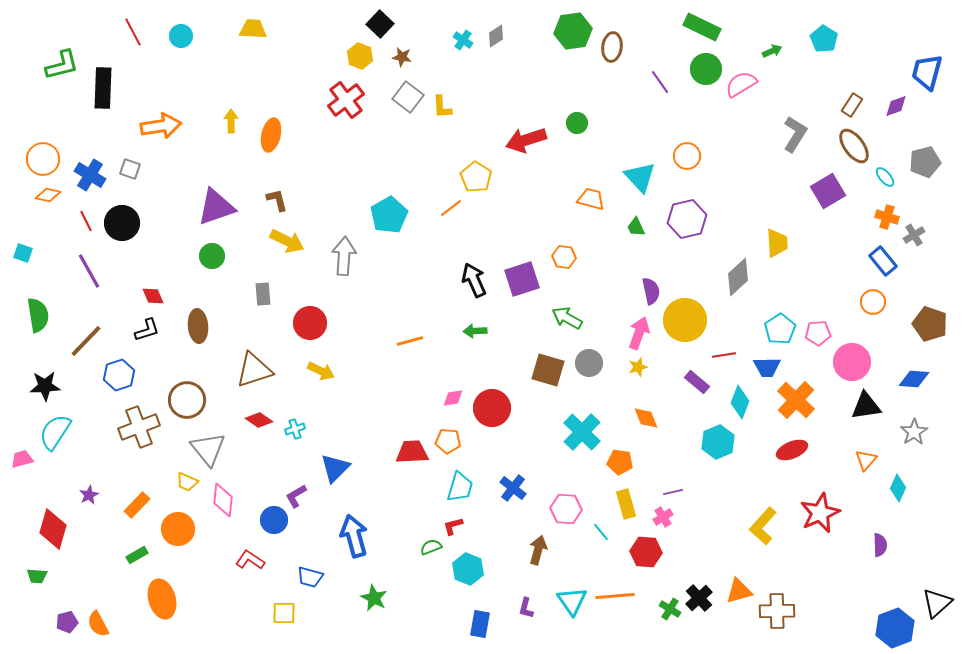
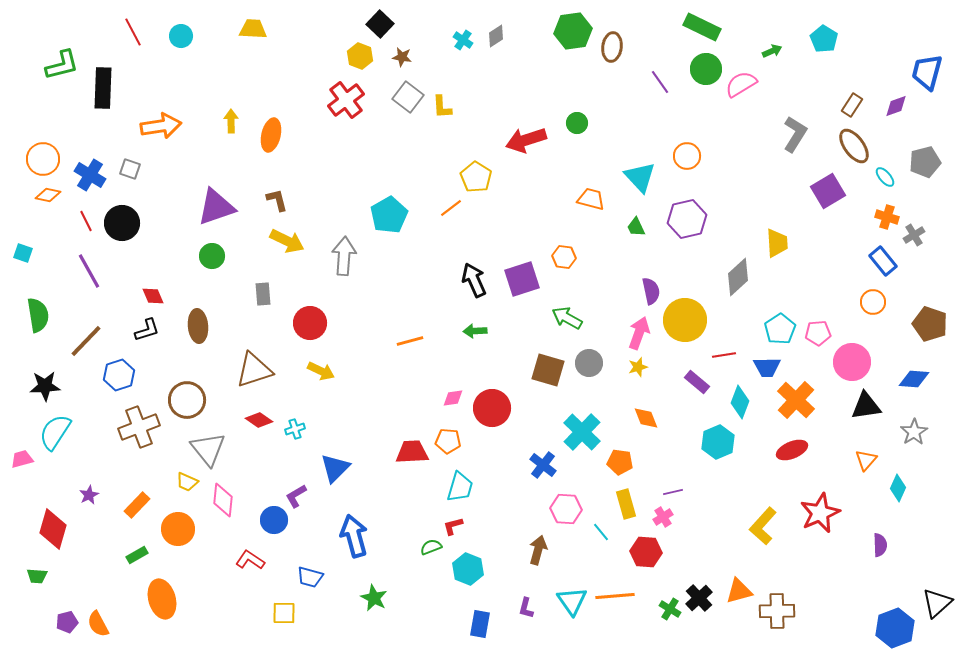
blue cross at (513, 488): moved 30 px right, 23 px up
